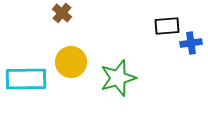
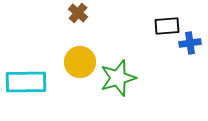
brown cross: moved 16 px right
blue cross: moved 1 px left
yellow circle: moved 9 px right
cyan rectangle: moved 3 px down
